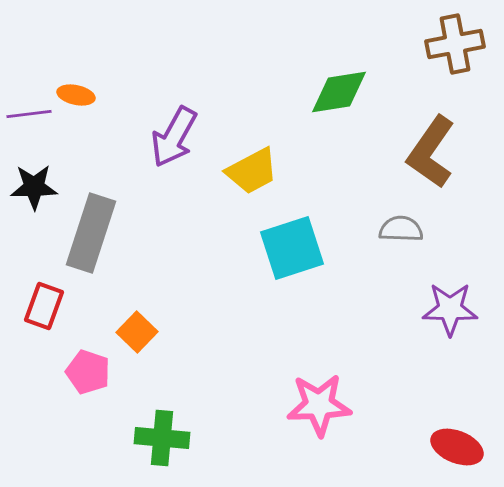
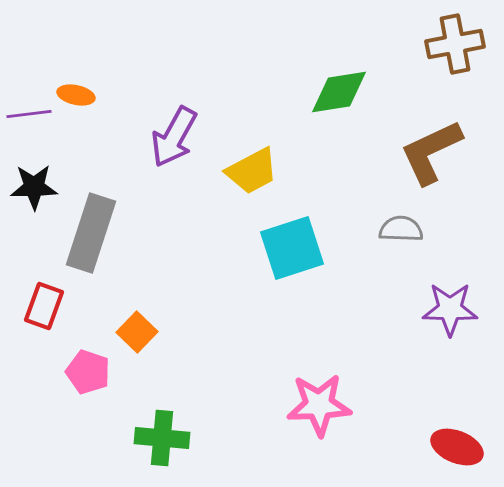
brown L-shape: rotated 30 degrees clockwise
